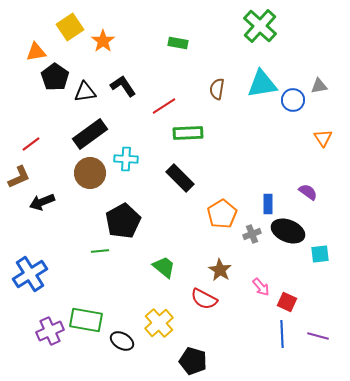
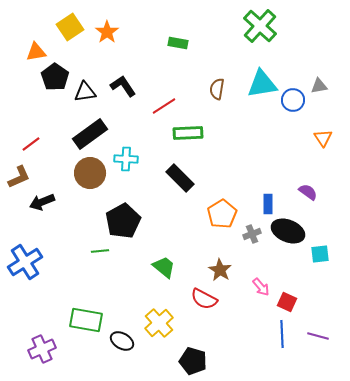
orange star at (103, 41): moved 4 px right, 9 px up
blue cross at (30, 274): moved 5 px left, 12 px up
purple cross at (50, 331): moved 8 px left, 18 px down
